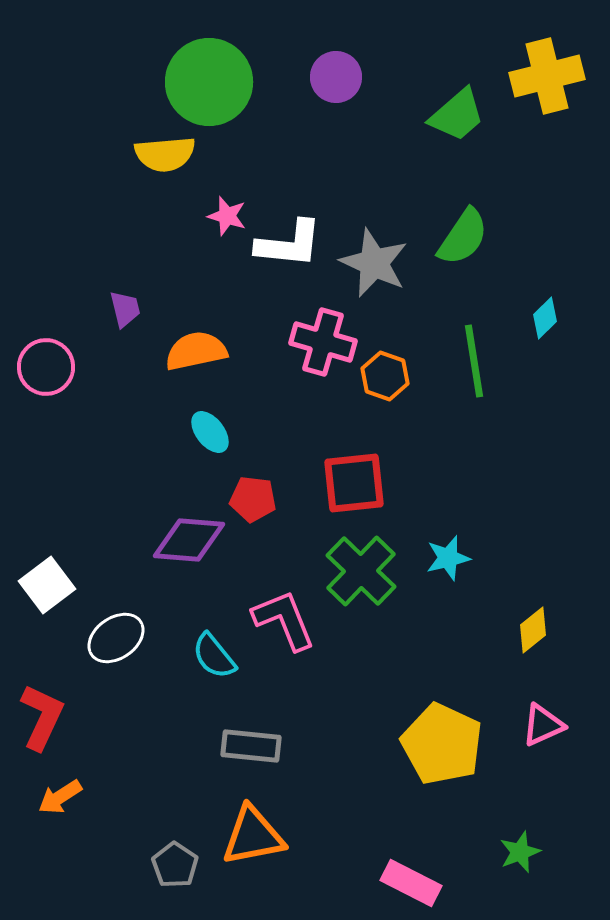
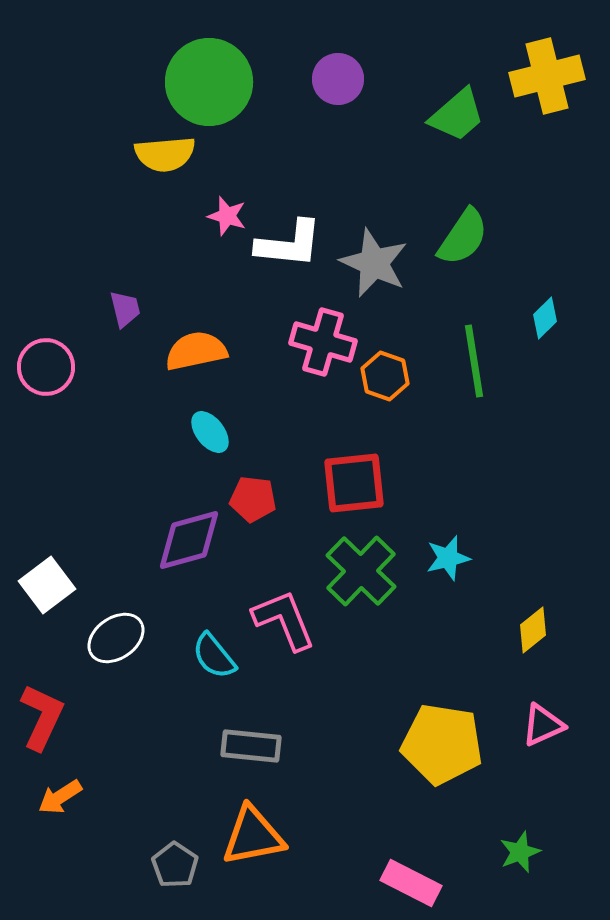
purple circle: moved 2 px right, 2 px down
purple diamond: rotated 20 degrees counterclockwise
yellow pentagon: rotated 16 degrees counterclockwise
